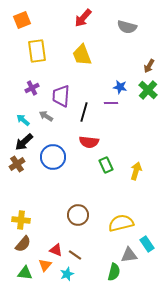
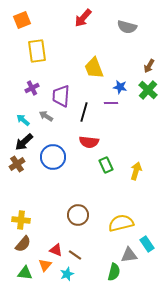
yellow trapezoid: moved 12 px right, 13 px down
